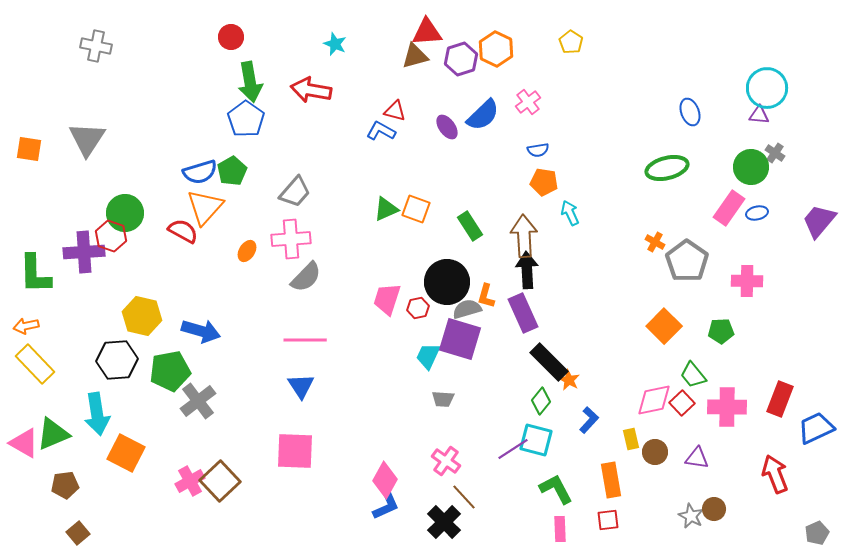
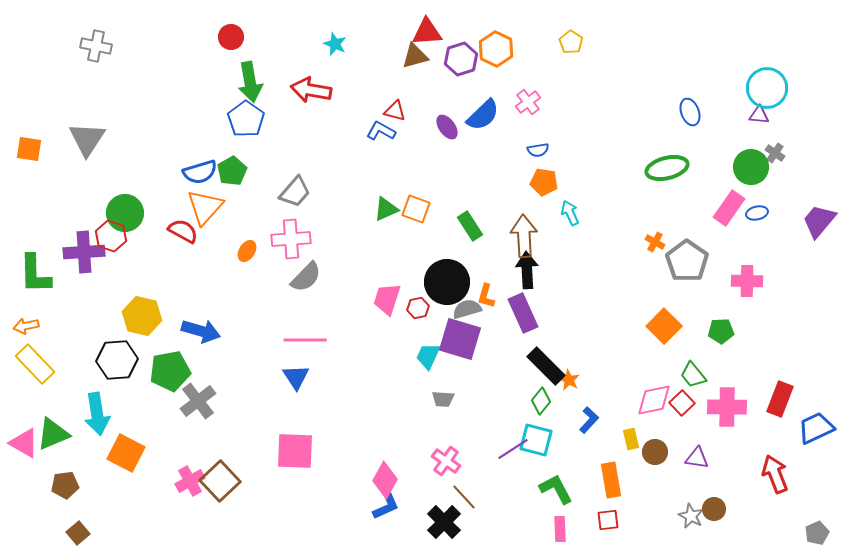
black rectangle at (549, 362): moved 3 px left, 4 px down
blue triangle at (301, 386): moved 5 px left, 9 px up
